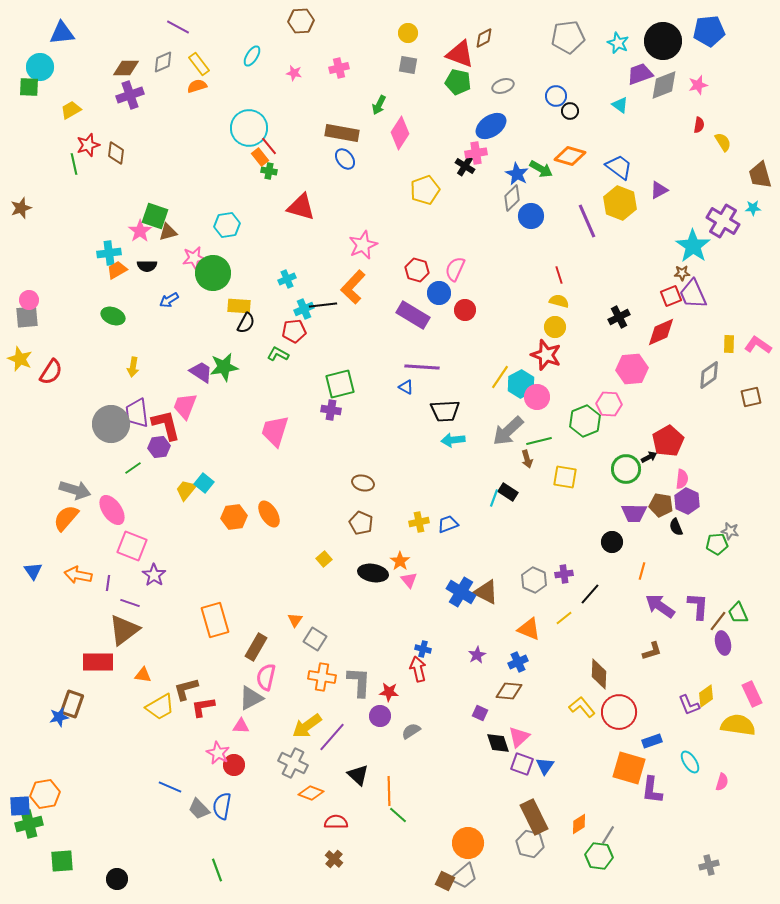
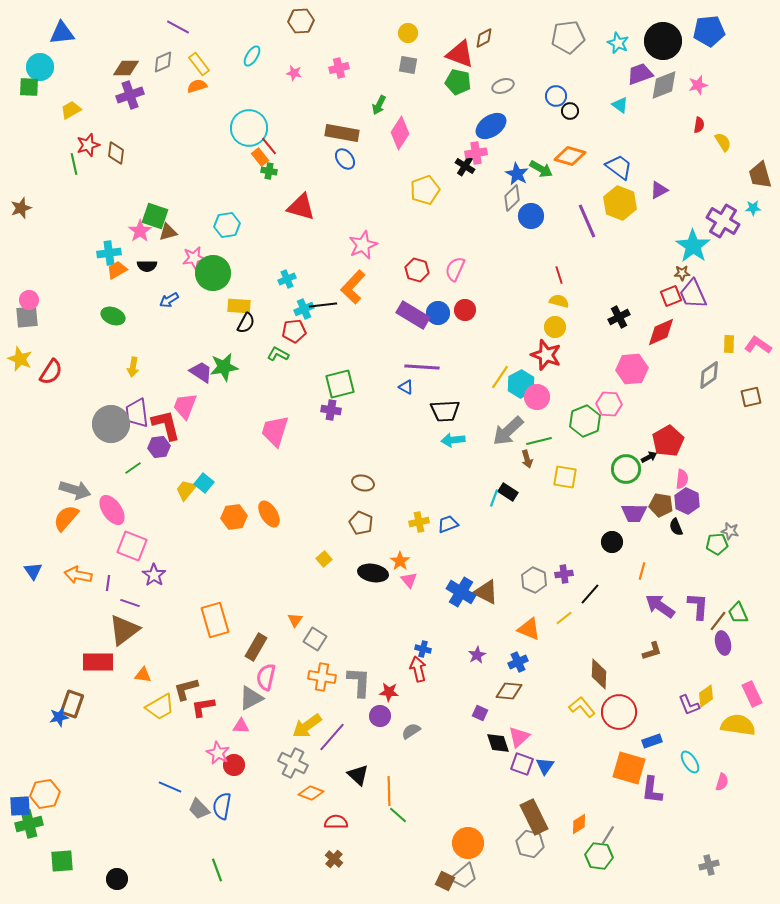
blue circle at (439, 293): moved 1 px left, 20 px down
